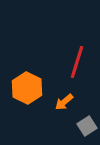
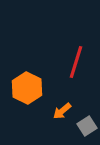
red line: moved 1 px left
orange arrow: moved 2 px left, 9 px down
